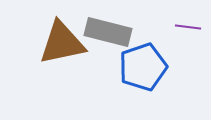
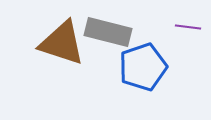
brown triangle: rotated 30 degrees clockwise
